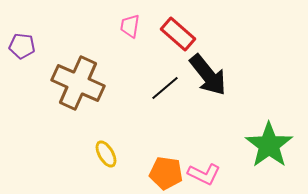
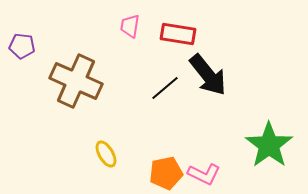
red rectangle: rotated 32 degrees counterclockwise
brown cross: moved 2 px left, 2 px up
orange pentagon: rotated 20 degrees counterclockwise
